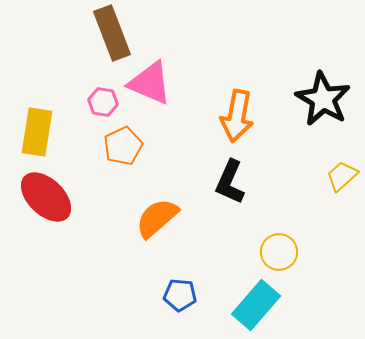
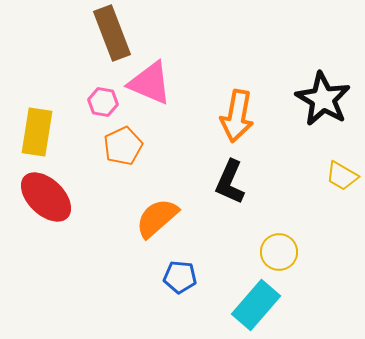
yellow trapezoid: rotated 108 degrees counterclockwise
blue pentagon: moved 18 px up
